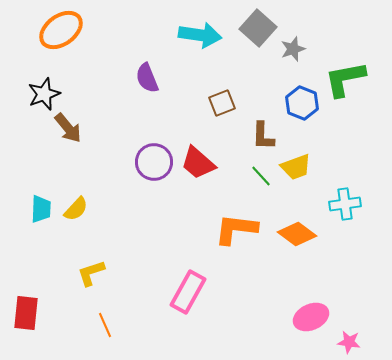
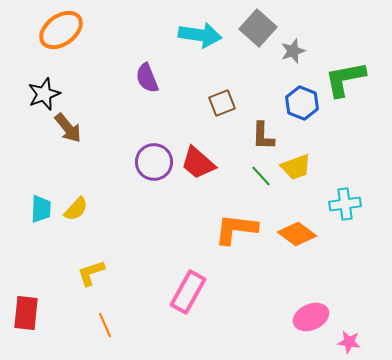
gray star: moved 2 px down
